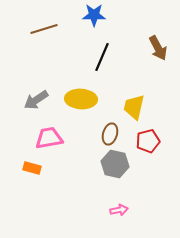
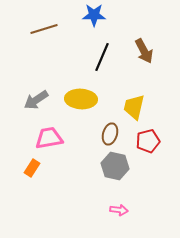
brown arrow: moved 14 px left, 3 px down
gray hexagon: moved 2 px down
orange rectangle: rotated 72 degrees counterclockwise
pink arrow: rotated 18 degrees clockwise
